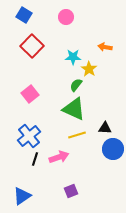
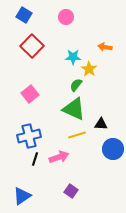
black triangle: moved 4 px left, 4 px up
blue cross: rotated 25 degrees clockwise
purple square: rotated 32 degrees counterclockwise
